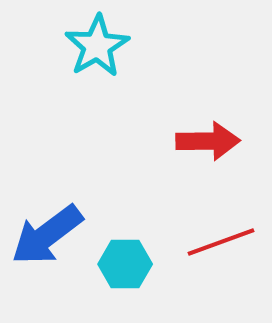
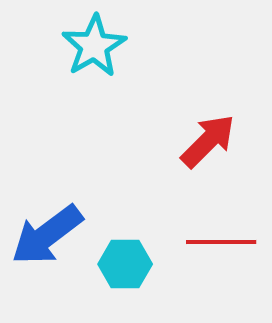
cyan star: moved 3 px left
red arrow: rotated 44 degrees counterclockwise
red line: rotated 20 degrees clockwise
